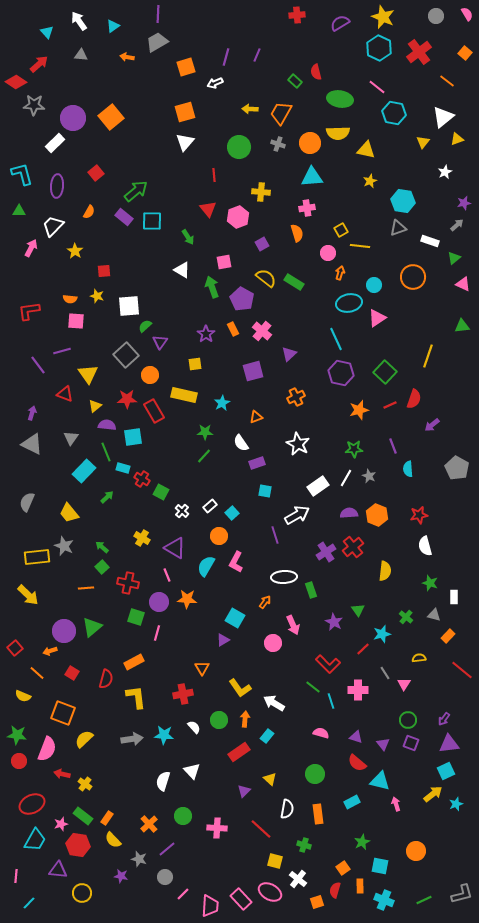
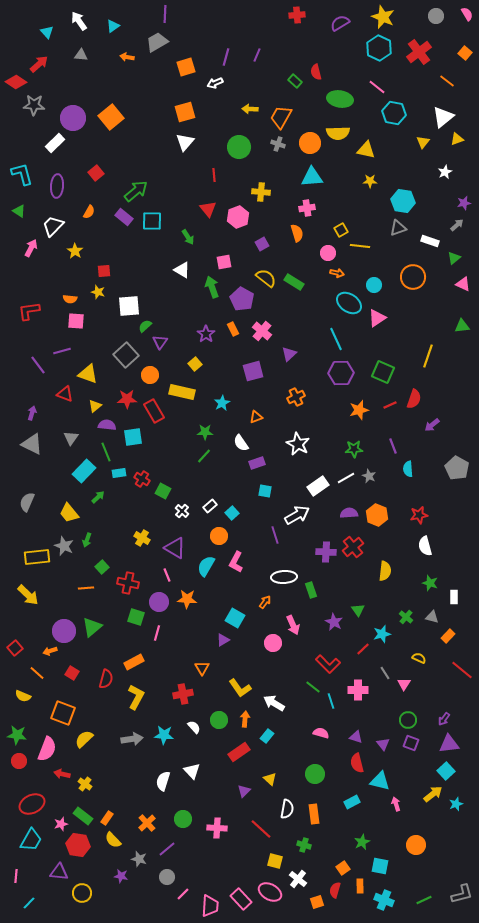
purple line at (158, 14): moved 7 px right
orange trapezoid at (281, 113): moved 4 px down
yellow star at (370, 181): rotated 24 degrees clockwise
green triangle at (19, 211): rotated 32 degrees clockwise
orange arrow at (340, 273): moved 3 px left; rotated 88 degrees clockwise
yellow star at (97, 296): moved 1 px right, 4 px up
cyan ellipse at (349, 303): rotated 45 degrees clockwise
yellow square at (195, 364): rotated 32 degrees counterclockwise
green square at (385, 372): moved 2 px left; rotated 20 degrees counterclockwise
purple hexagon at (341, 373): rotated 15 degrees counterclockwise
yellow triangle at (88, 374): rotated 35 degrees counterclockwise
yellow rectangle at (184, 395): moved 2 px left, 3 px up
cyan rectangle at (123, 468): moved 4 px left, 5 px down; rotated 24 degrees counterclockwise
white line at (346, 478): rotated 30 degrees clockwise
green square at (161, 492): moved 2 px right, 1 px up
green arrow at (107, 497): moved 9 px left
green arrow at (102, 547): moved 15 px left, 7 px up; rotated 112 degrees counterclockwise
purple cross at (326, 552): rotated 36 degrees clockwise
gray triangle at (434, 615): moved 2 px left, 2 px down
yellow semicircle at (419, 658): rotated 32 degrees clockwise
yellow L-shape at (136, 697): rotated 35 degrees clockwise
red semicircle at (357, 763): rotated 36 degrees clockwise
cyan square at (446, 771): rotated 18 degrees counterclockwise
orange rectangle at (318, 814): moved 4 px left
green circle at (183, 816): moved 3 px down
orange cross at (149, 824): moved 2 px left, 1 px up
cyan trapezoid at (35, 840): moved 4 px left
orange circle at (416, 851): moved 6 px up
purple triangle at (58, 870): moved 1 px right, 2 px down
gray circle at (165, 877): moved 2 px right
